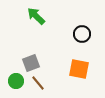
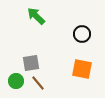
gray square: rotated 12 degrees clockwise
orange square: moved 3 px right
